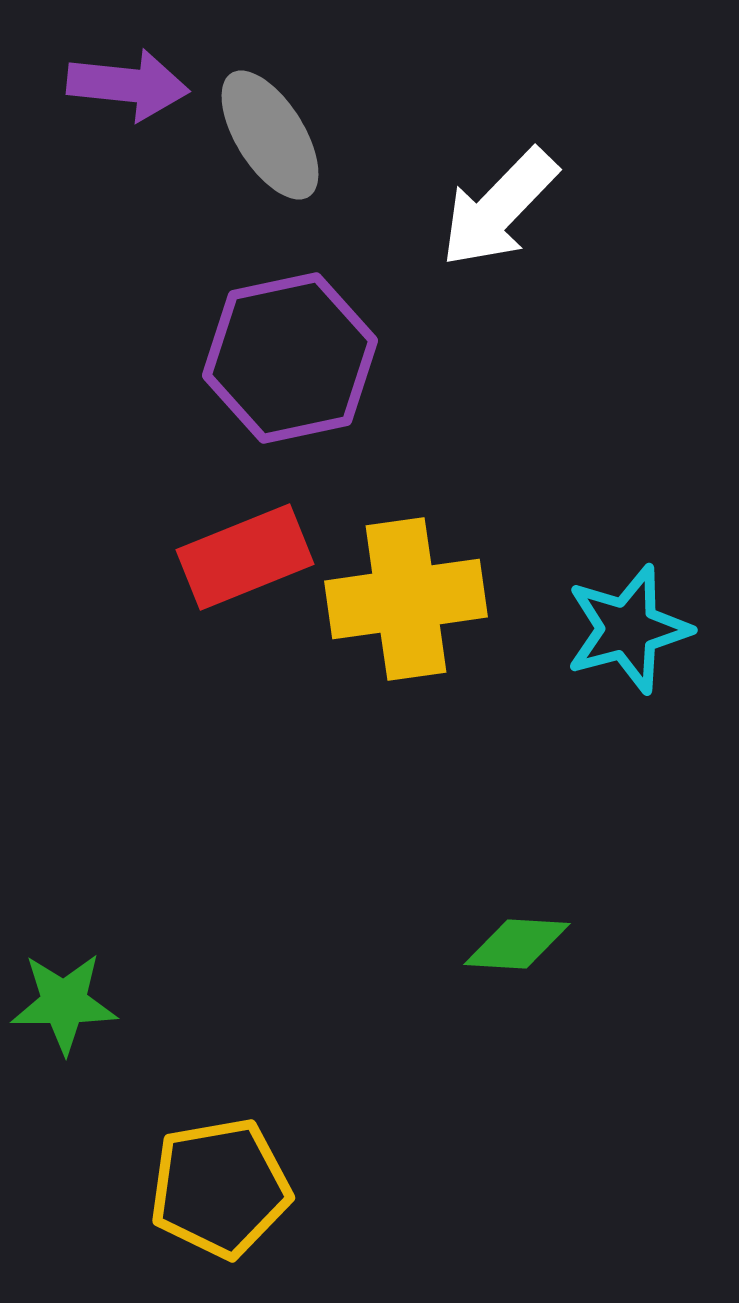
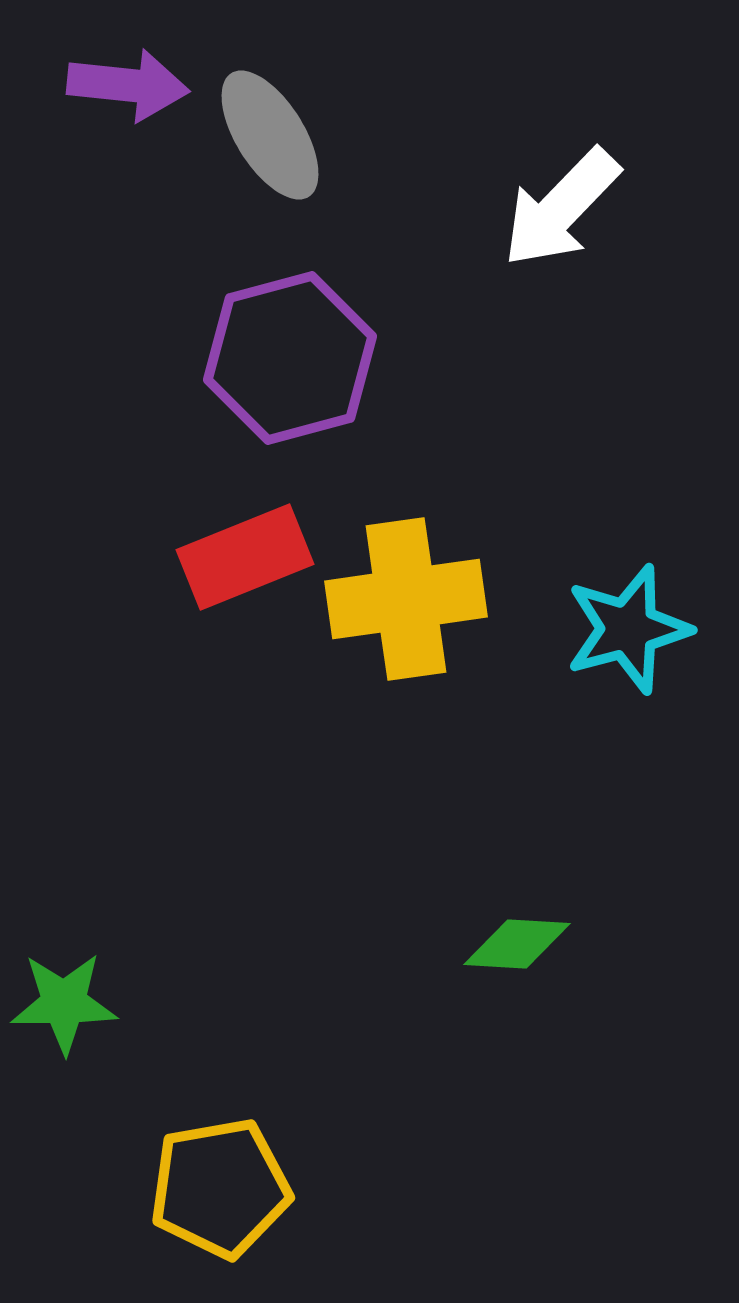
white arrow: moved 62 px right
purple hexagon: rotated 3 degrees counterclockwise
